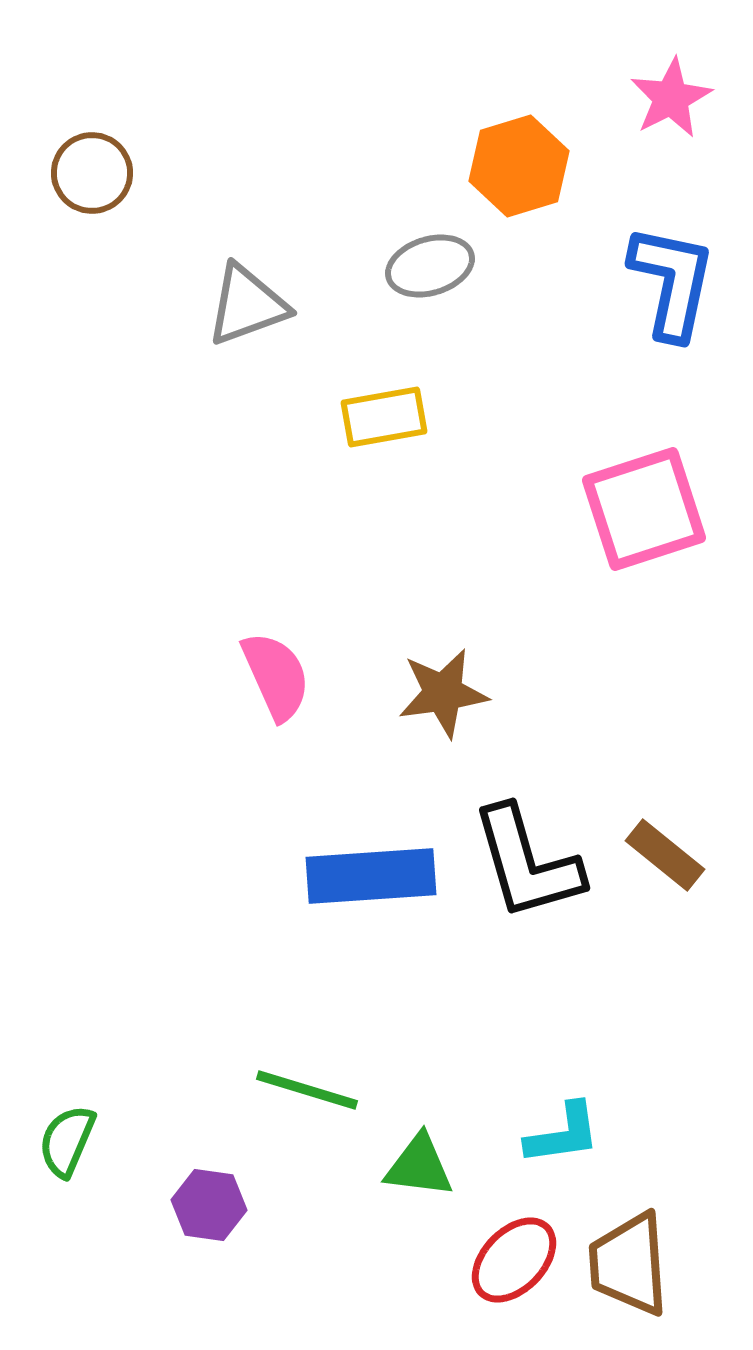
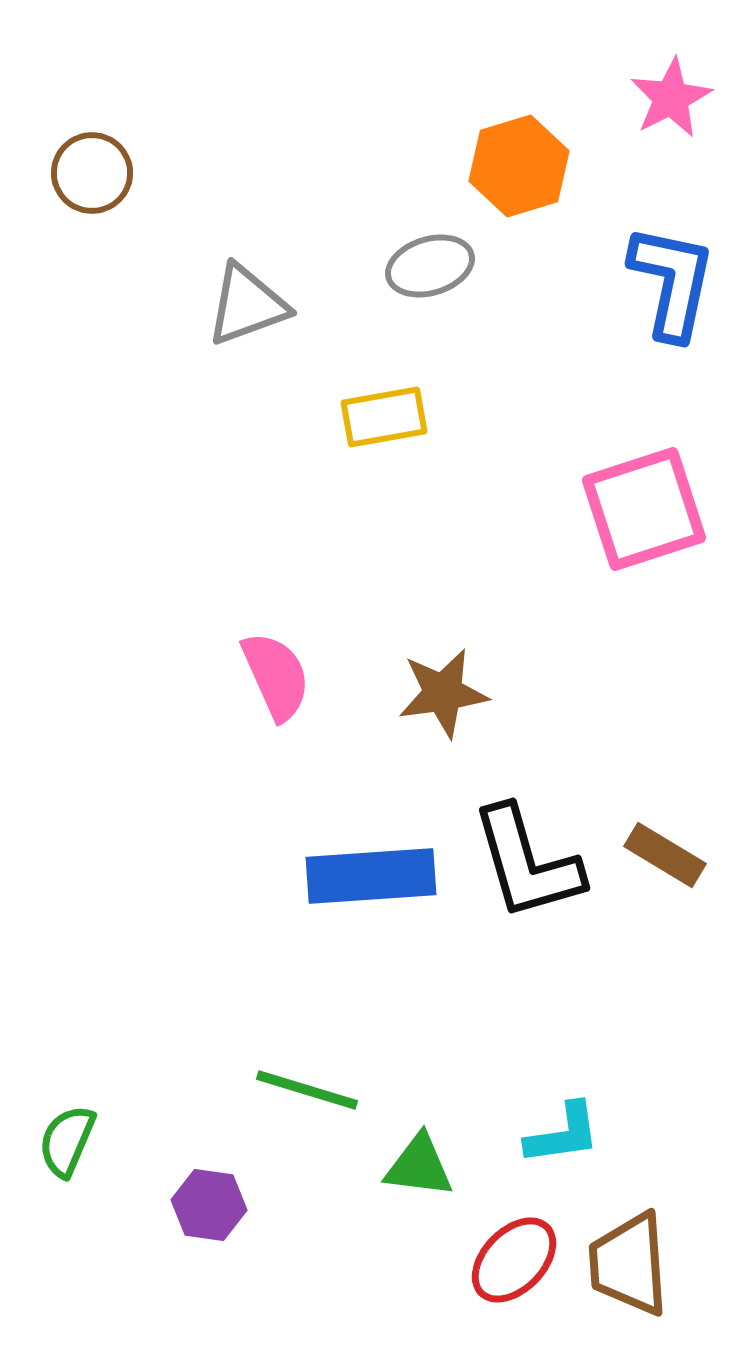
brown rectangle: rotated 8 degrees counterclockwise
